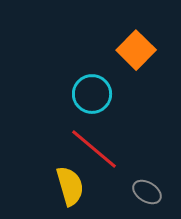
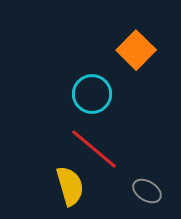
gray ellipse: moved 1 px up
